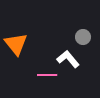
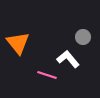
orange triangle: moved 2 px right, 1 px up
pink line: rotated 18 degrees clockwise
